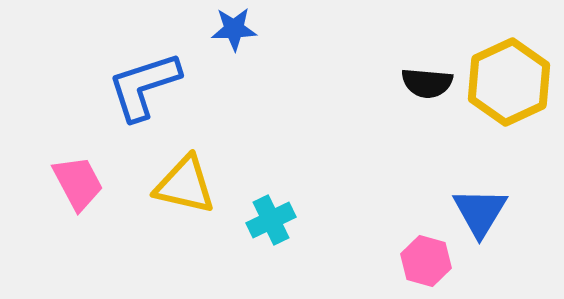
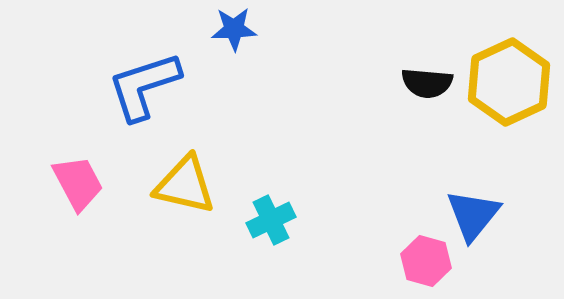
blue triangle: moved 7 px left, 3 px down; rotated 8 degrees clockwise
